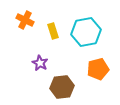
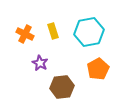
orange cross: moved 14 px down
cyan hexagon: moved 3 px right
orange pentagon: rotated 15 degrees counterclockwise
